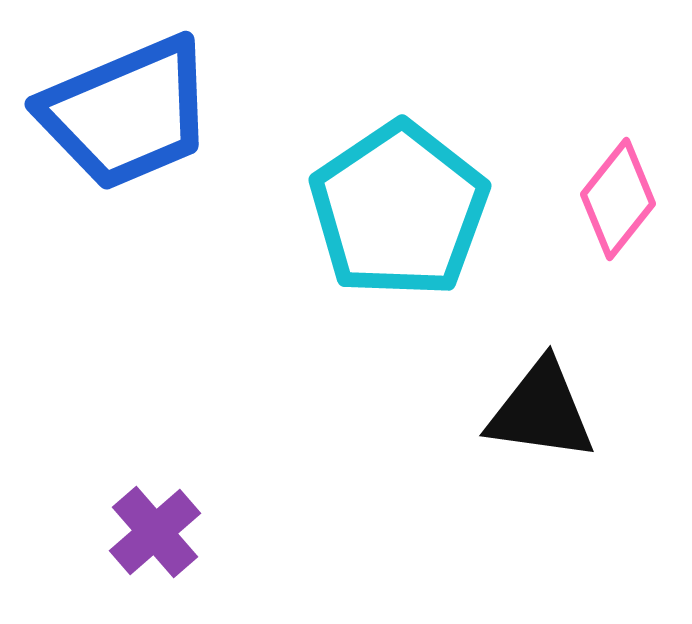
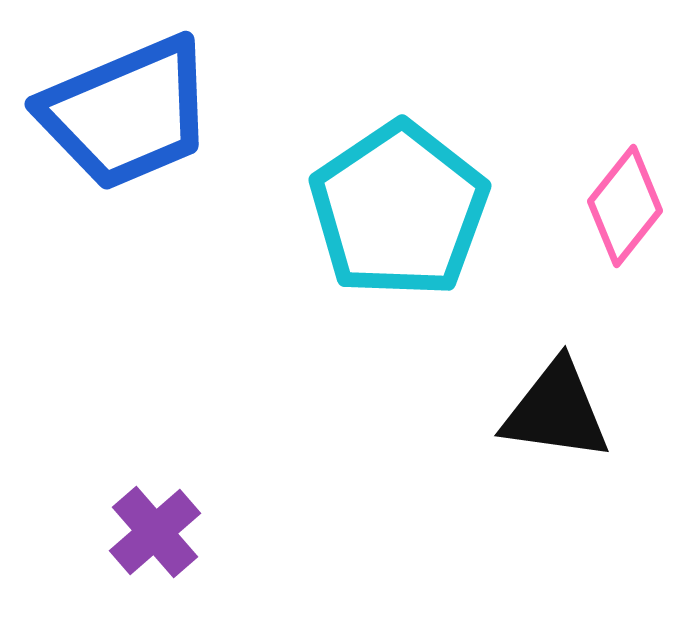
pink diamond: moved 7 px right, 7 px down
black triangle: moved 15 px right
